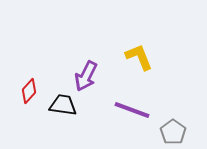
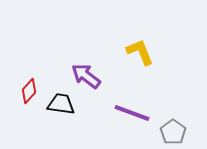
yellow L-shape: moved 1 px right, 5 px up
purple arrow: rotated 100 degrees clockwise
black trapezoid: moved 2 px left, 1 px up
purple line: moved 3 px down
